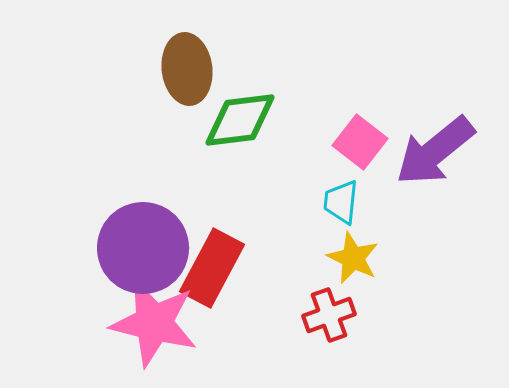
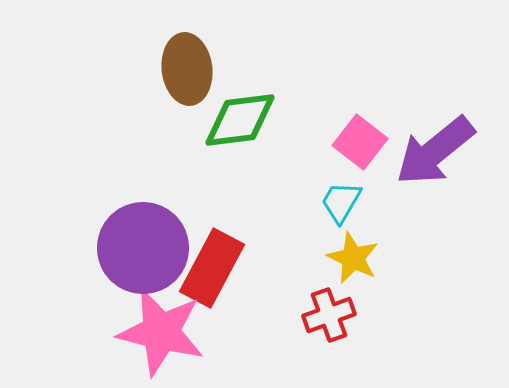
cyan trapezoid: rotated 24 degrees clockwise
pink star: moved 7 px right, 9 px down
